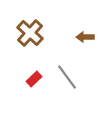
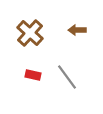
brown arrow: moved 8 px left, 7 px up
red rectangle: moved 1 px left, 4 px up; rotated 56 degrees clockwise
